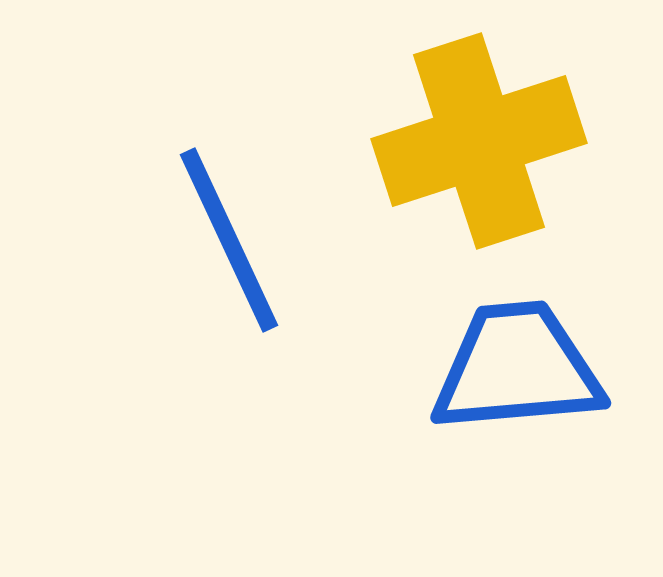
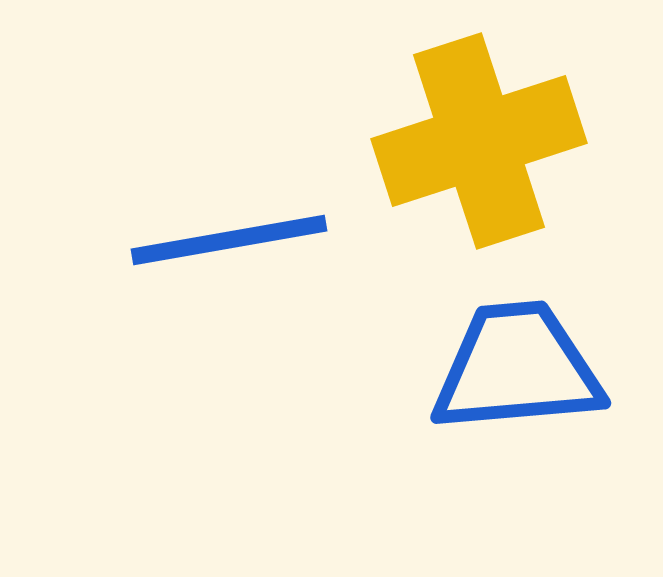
blue line: rotated 75 degrees counterclockwise
